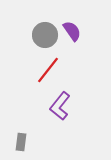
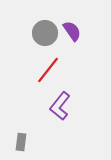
gray circle: moved 2 px up
